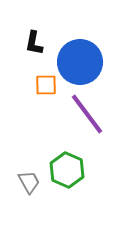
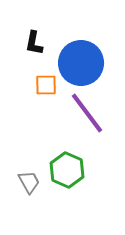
blue circle: moved 1 px right, 1 px down
purple line: moved 1 px up
